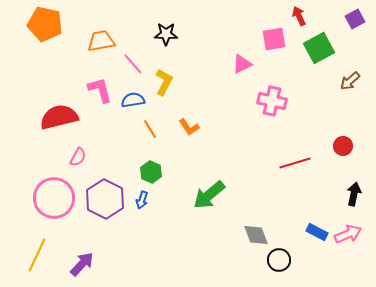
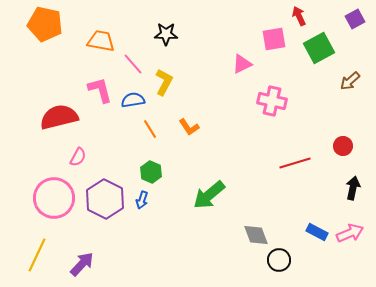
orange trapezoid: rotated 20 degrees clockwise
black arrow: moved 1 px left, 6 px up
pink arrow: moved 2 px right, 1 px up
